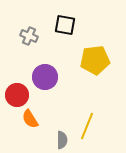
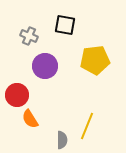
purple circle: moved 11 px up
